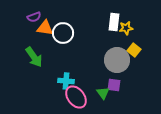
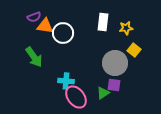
white rectangle: moved 11 px left
orange triangle: moved 2 px up
gray circle: moved 2 px left, 3 px down
green triangle: rotated 32 degrees clockwise
